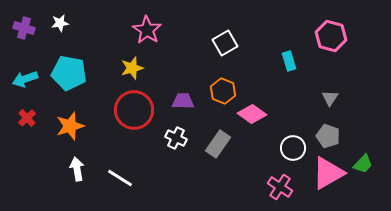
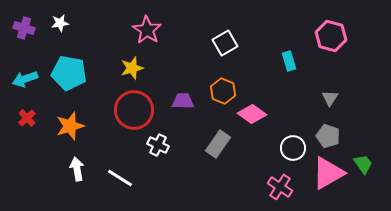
white cross: moved 18 px left, 7 px down
green trapezoid: rotated 80 degrees counterclockwise
